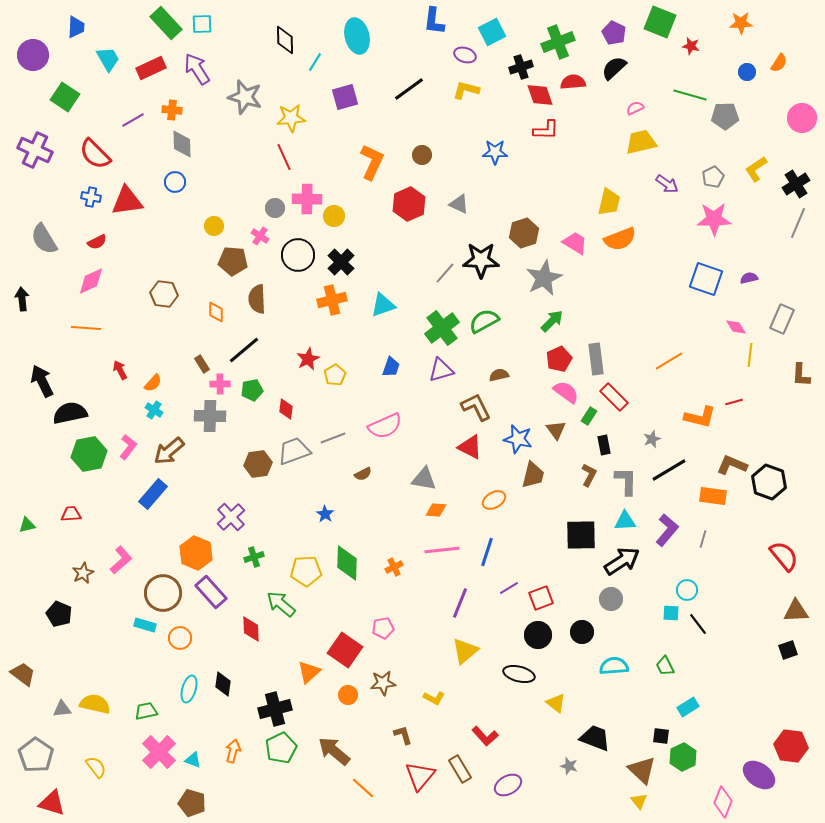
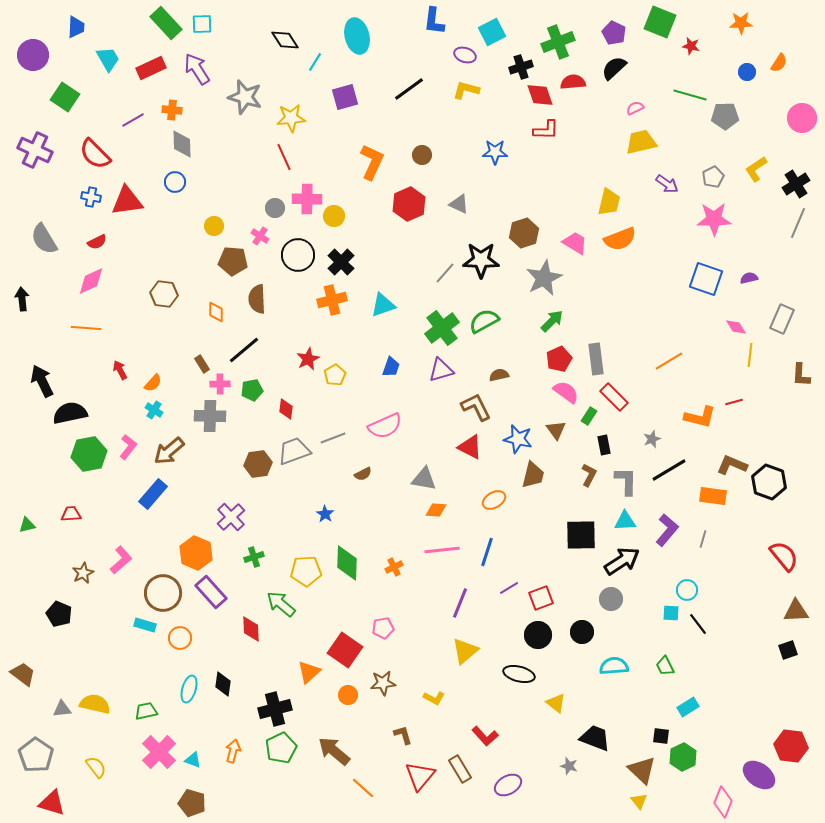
black diamond at (285, 40): rotated 32 degrees counterclockwise
